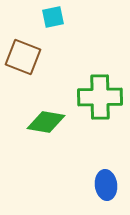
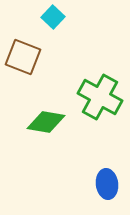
cyan square: rotated 35 degrees counterclockwise
green cross: rotated 30 degrees clockwise
blue ellipse: moved 1 px right, 1 px up
